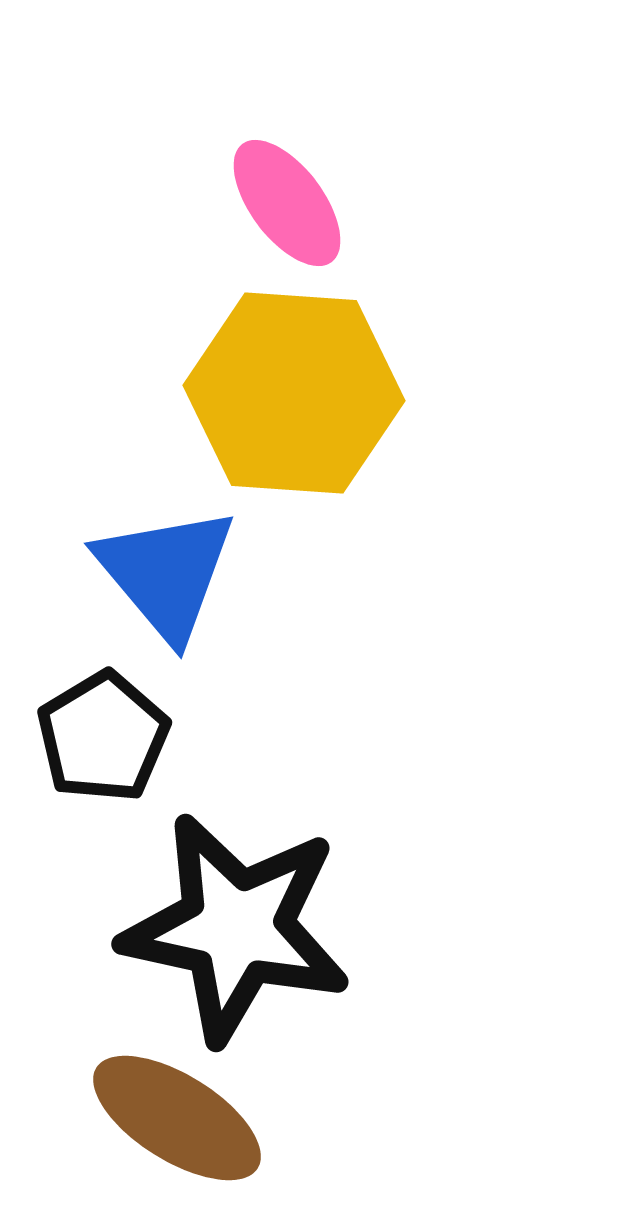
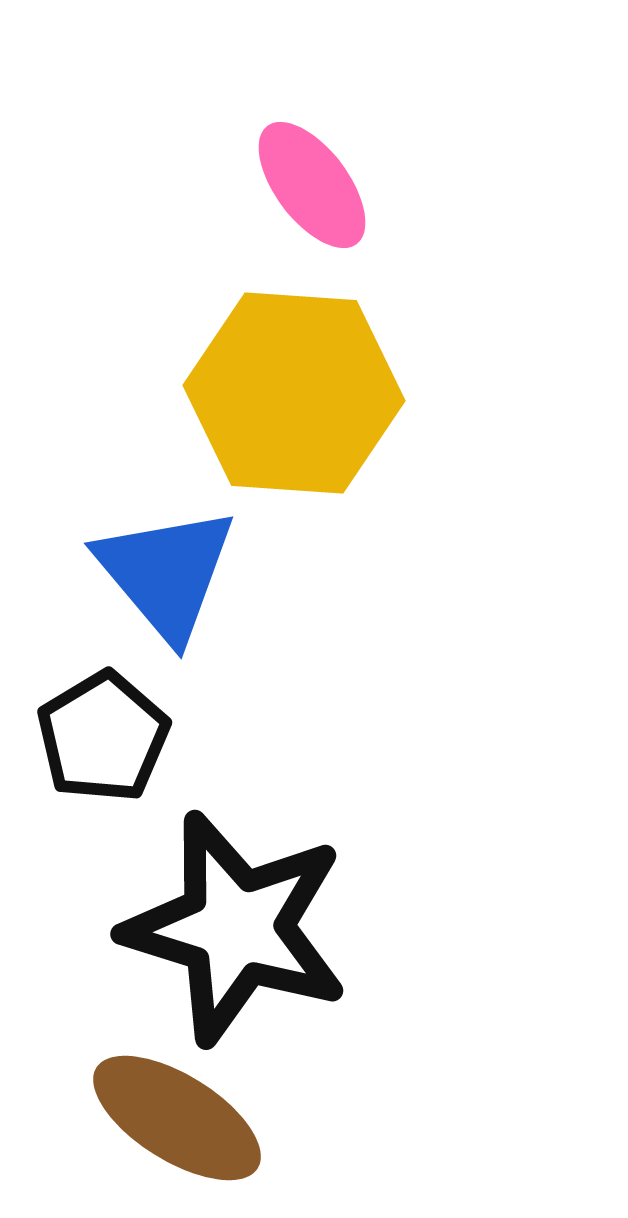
pink ellipse: moved 25 px right, 18 px up
black star: rotated 5 degrees clockwise
